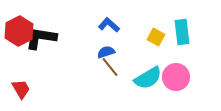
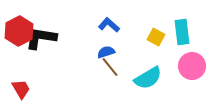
pink circle: moved 16 px right, 11 px up
